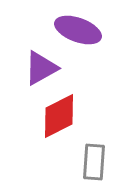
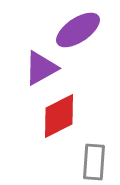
purple ellipse: rotated 54 degrees counterclockwise
